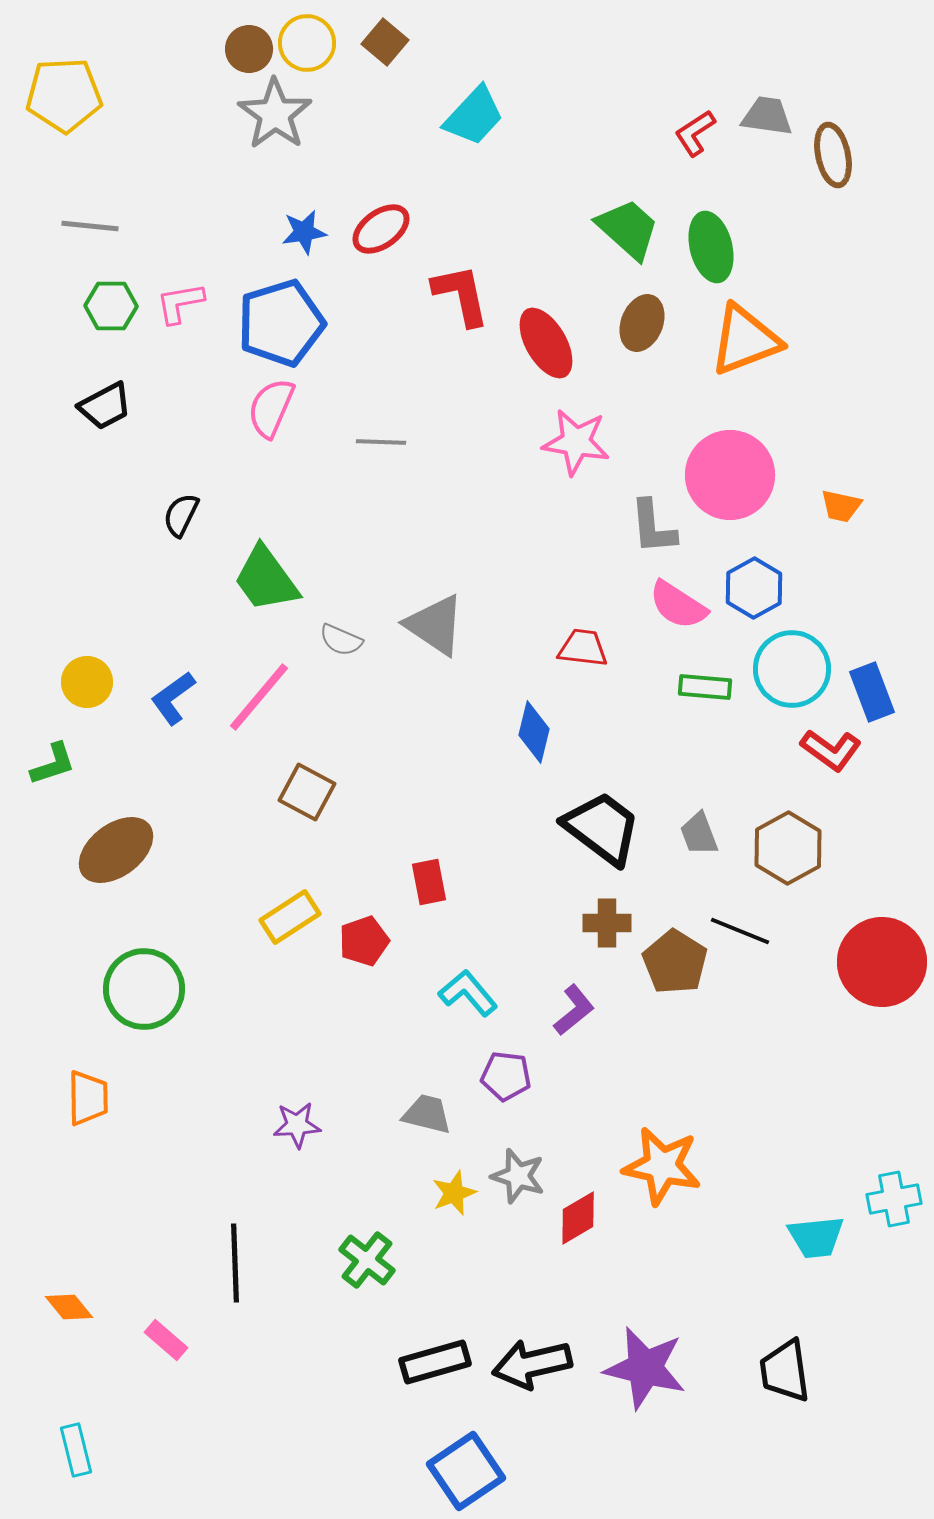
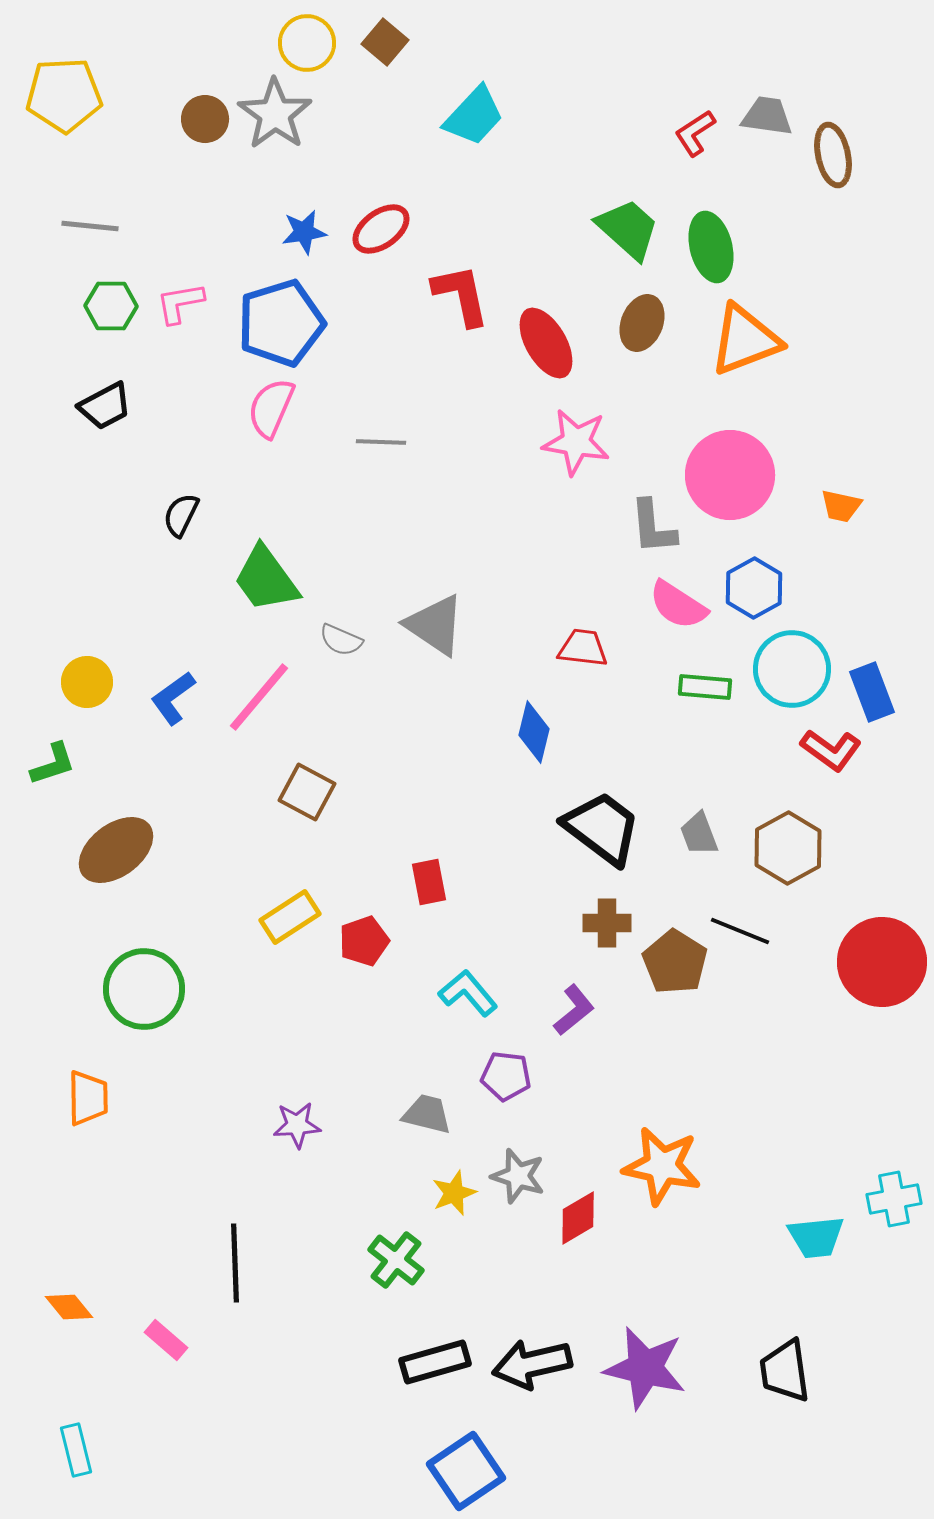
brown circle at (249, 49): moved 44 px left, 70 px down
green cross at (367, 1260): moved 29 px right
